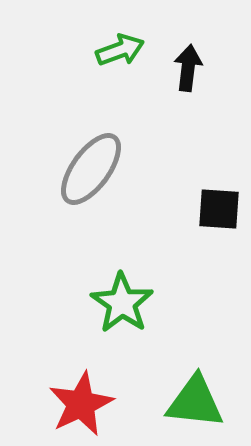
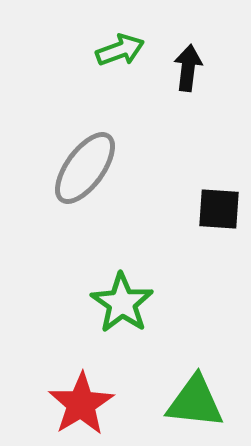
gray ellipse: moved 6 px left, 1 px up
red star: rotated 6 degrees counterclockwise
